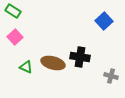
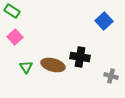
green rectangle: moved 1 px left
brown ellipse: moved 2 px down
green triangle: rotated 32 degrees clockwise
